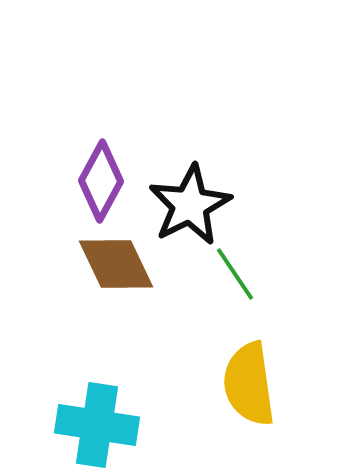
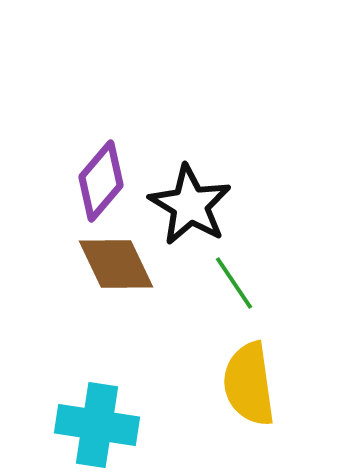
purple diamond: rotated 12 degrees clockwise
black star: rotated 14 degrees counterclockwise
green line: moved 1 px left, 9 px down
